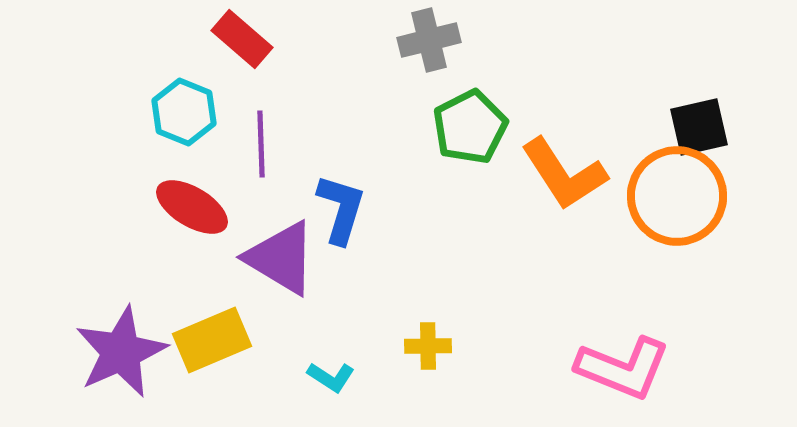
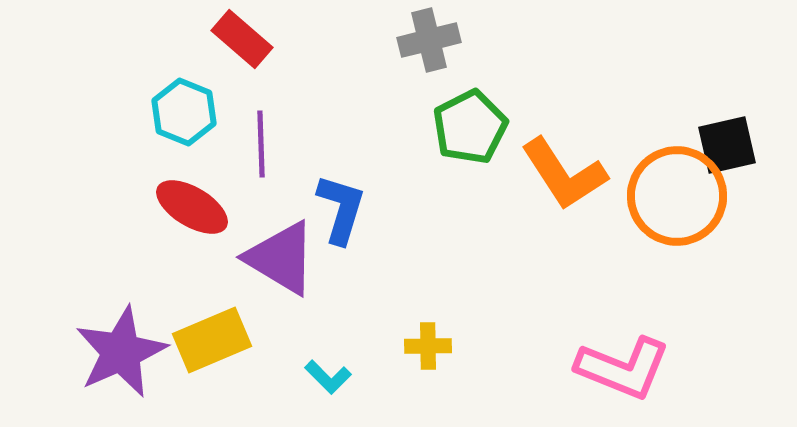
black square: moved 28 px right, 18 px down
cyan L-shape: moved 3 px left; rotated 12 degrees clockwise
